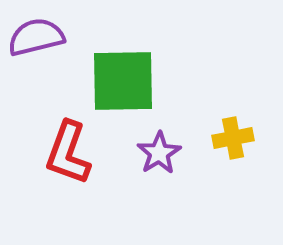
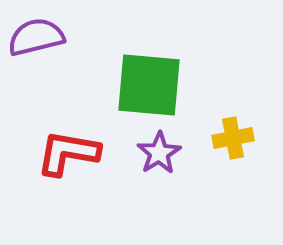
green square: moved 26 px right, 4 px down; rotated 6 degrees clockwise
red L-shape: rotated 80 degrees clockwise
